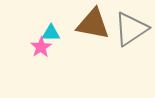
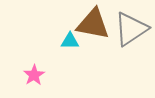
cyan triangle: moved 19 px right, 8 px down
pink star: moved 7 px left, 28 px down
